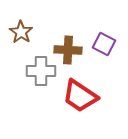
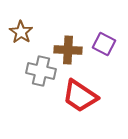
gray cross: rotated 12 degrees clockwise
